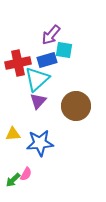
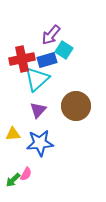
cyan square: rotated 24 degrees clockwise
red cross: moved 4 px right, 4 px up
purple triangle: moved 9 px down
